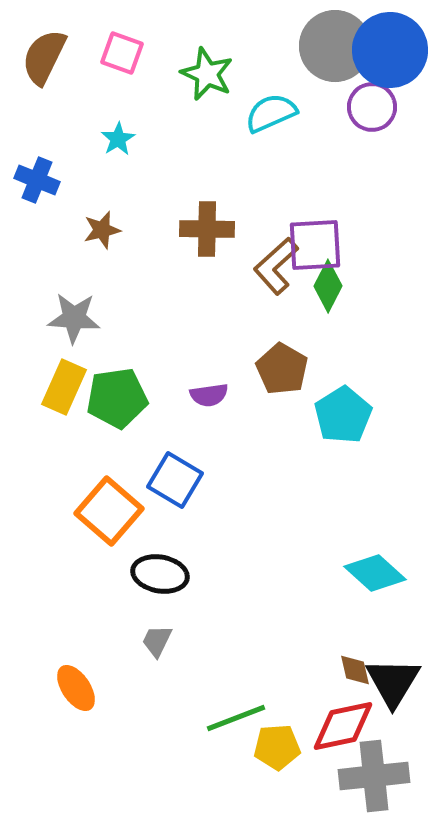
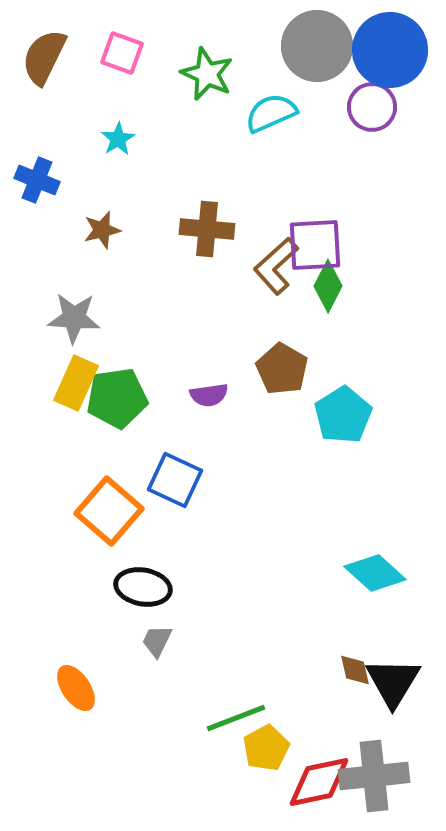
gray circle: moved 18 px left
brown cross: rotated 4 degrees clockwise
yellow rectangle: moved 12 px right, 4 px up
blue square: rotated 6 degrees counterclockwise
black ellipse: moved 17 px left, 13 px down
red diamond: moved 24 px left, 56 px down
yellow pentagon: moved 11 px left, 1 px down; rotated 24 degrees counterclockwise
